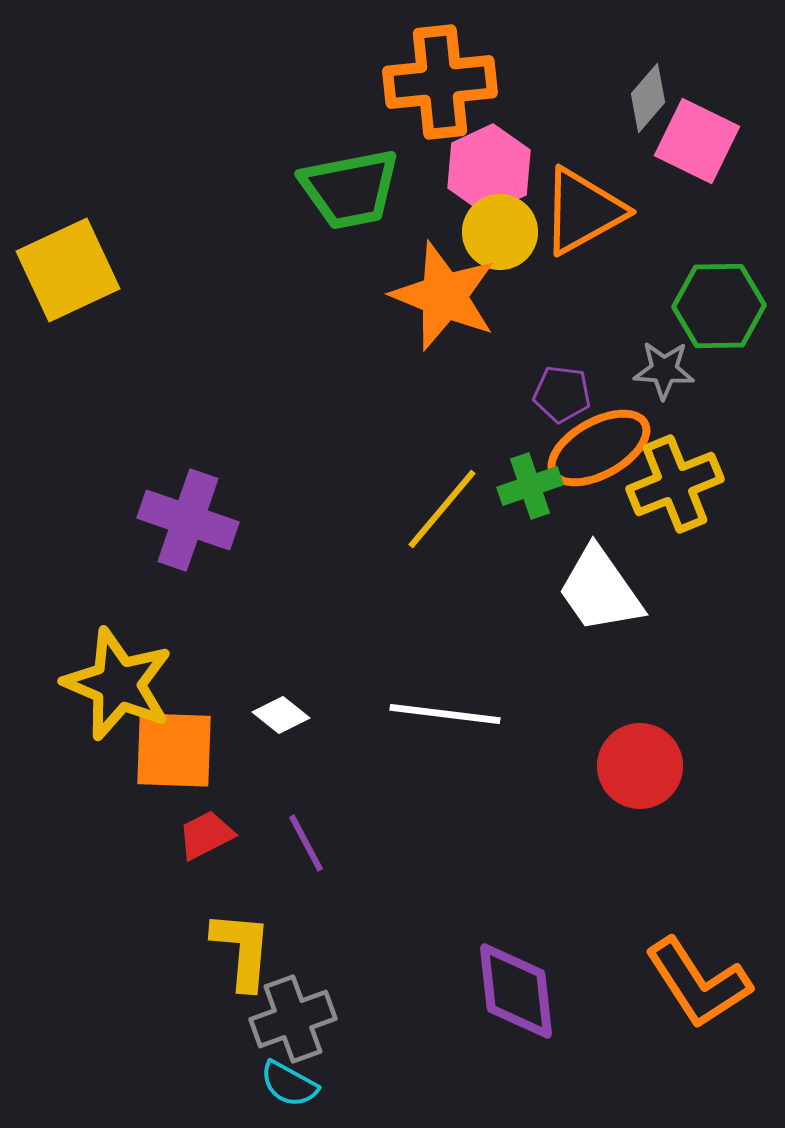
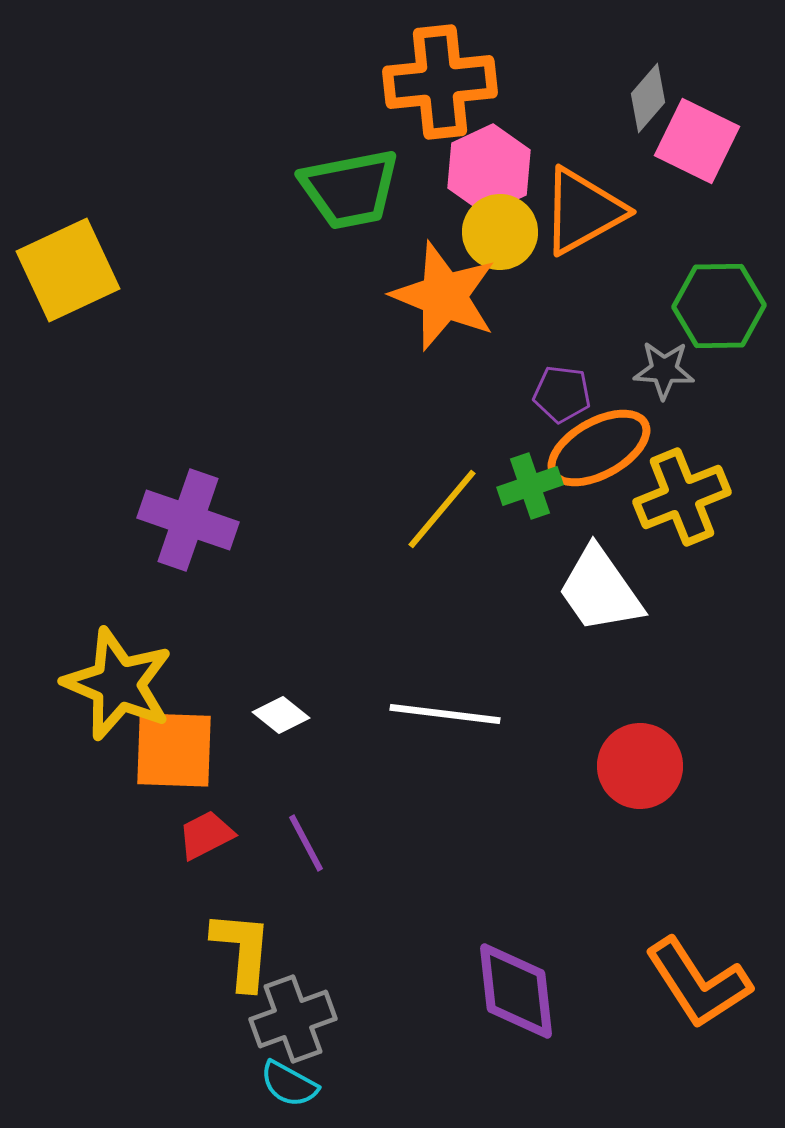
yellow cross: moved 7 px right, 13 px down
